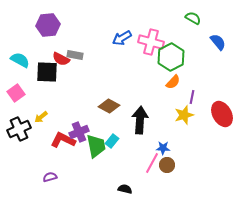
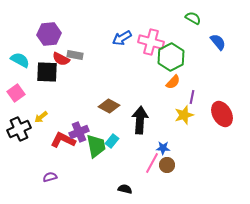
purple hexagon: moved 1 px right, 9 px down
